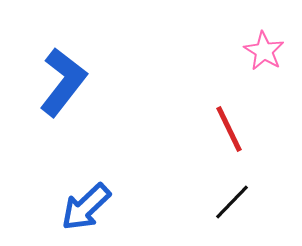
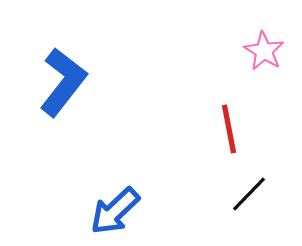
red line: rotated 15 degrees clockwise
black line: moved 17 px right, 8 px up
blue arrow: moved 29 px right, 4 px down
